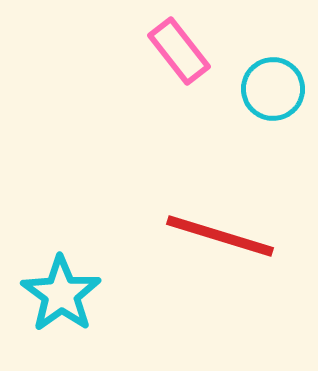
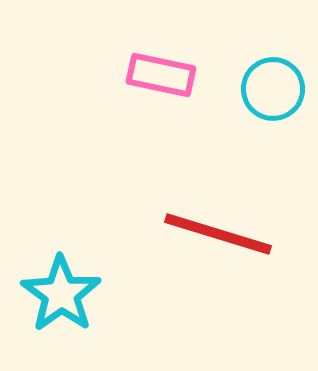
pink rectangle: moved 18 px left, 24 px down; rotated 40 degrees counterclockwise
red line: moved 2 px left, 2 px up
